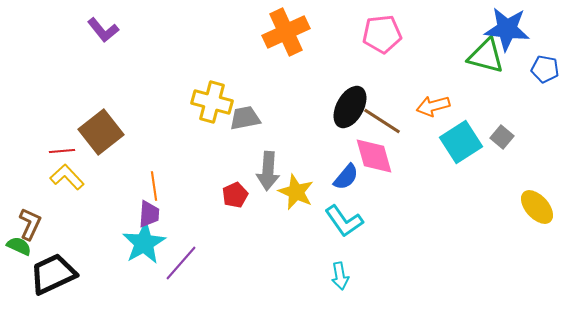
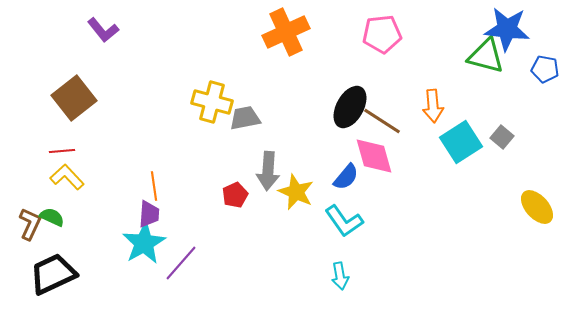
orange arrow: rotated 80 degrees counterclockwise
brown square: moved 27 px left, 34 px up
green semicircle: moved 33 px right, 29 px up
